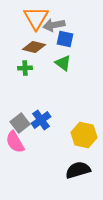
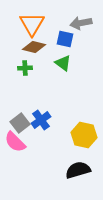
orange triangle: moved 4 px left, 6 px down
gray arrow: moved 27 px right, 2 px up
pink semicircle: rotated 15 degrees counterclockwise
